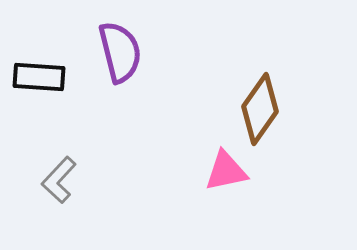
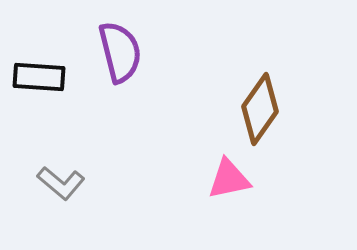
pink triangle: moved 3 px right, 8 px down
gray L-shape: moved 2 px right, 3 px down; rotated 93 degrees counterclockwise
